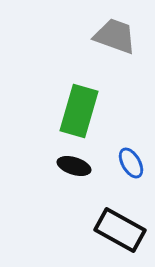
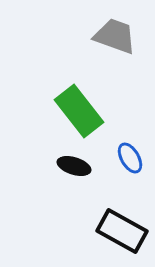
green rectangle: rotated 54 degrees counterclockwise
blue ellipse: moved 1 px left, 5 px up
black rectangle: moved 2 px right, 1 px down
